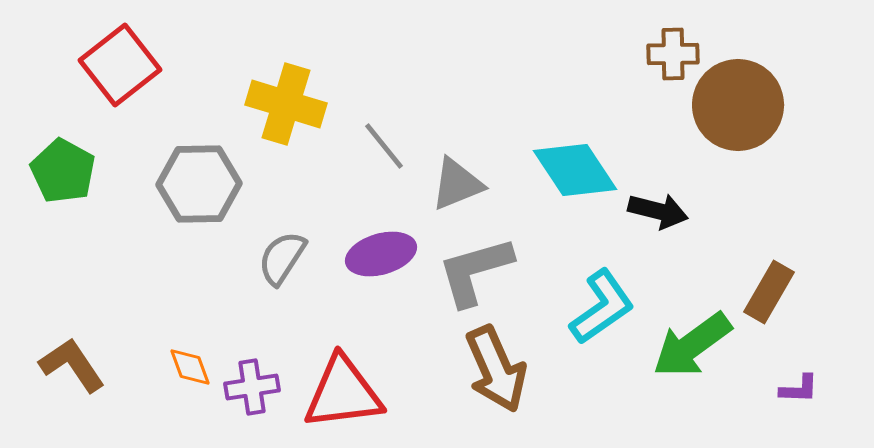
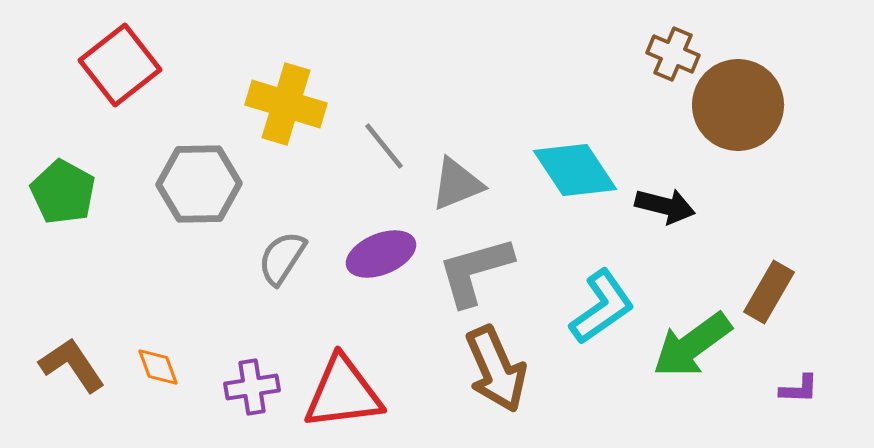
brown cross: rotated 24 degrees clockwise
green pentagon: moved 21 px down
black arrow: moved 7 px right, 5 px up
purple ellipse: rotated 6 degrees counterclockwise
orange diamond: moved 32 px left
